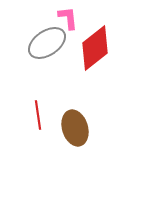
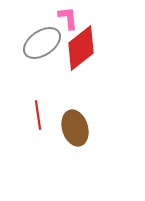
gray ellipse: moved 5 px left
red diamond: moved 14 px left
